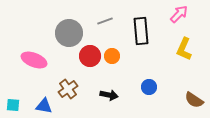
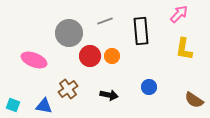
yellow L-shape: rotated 15 degrees counterclockwise
cyan square: rotated 16 degrees clockwise
